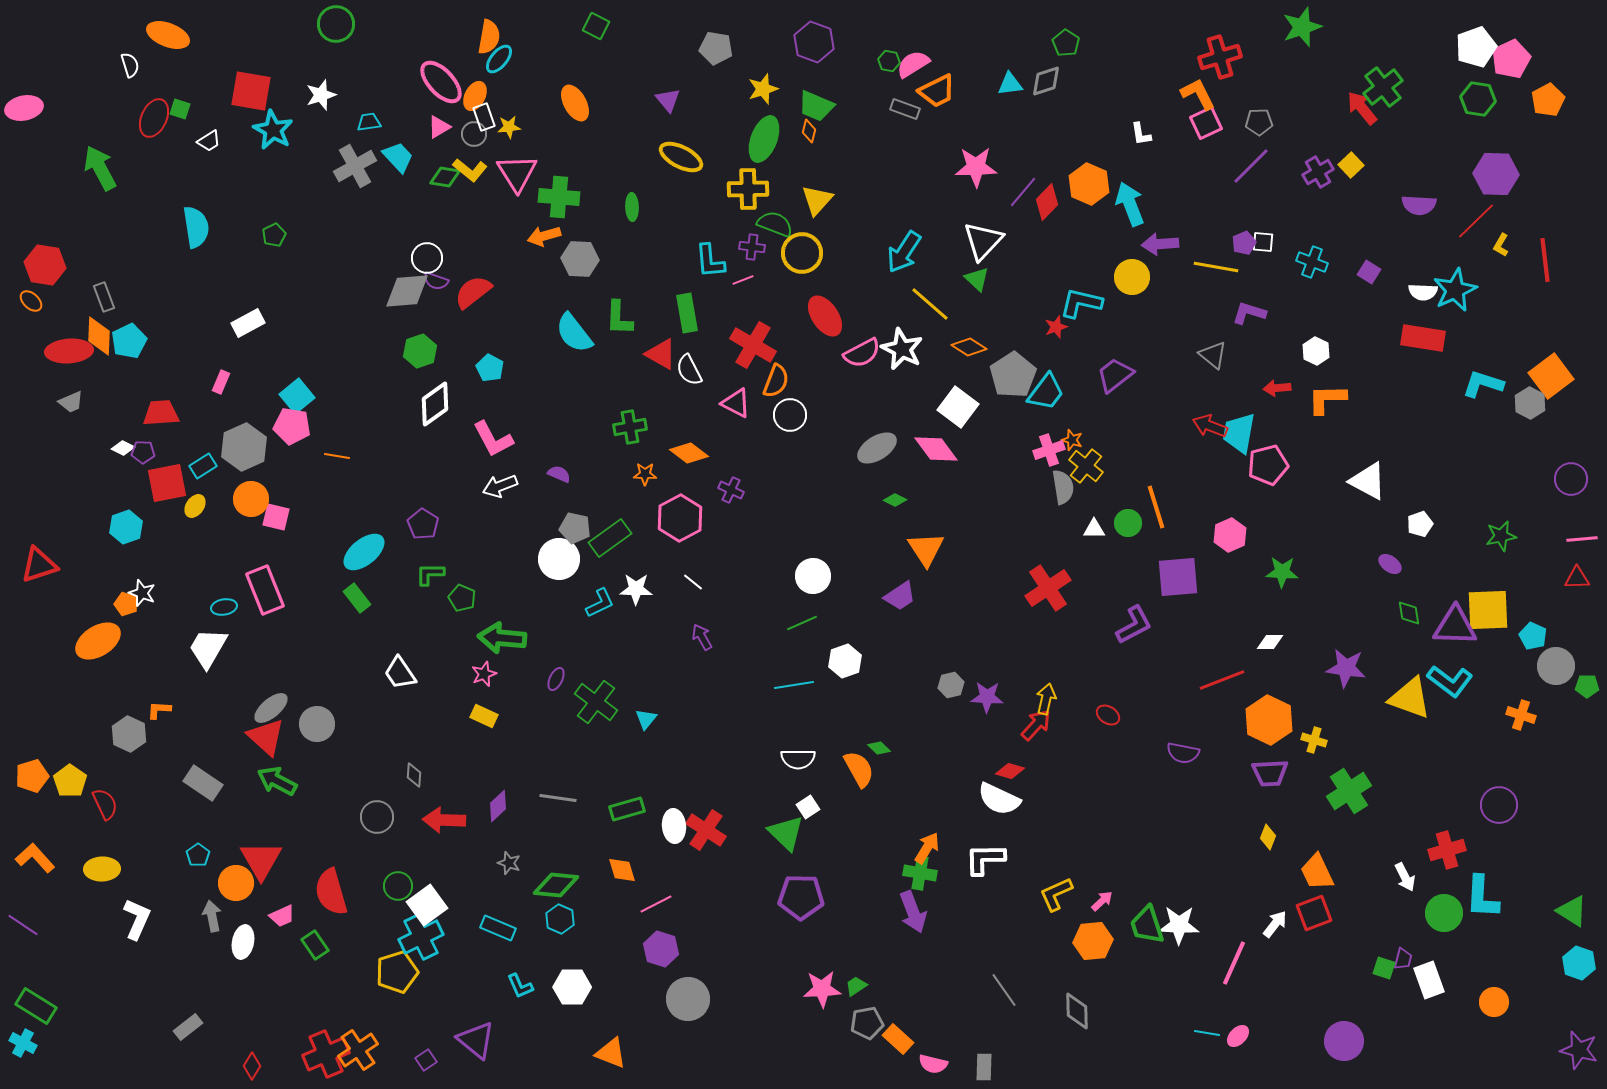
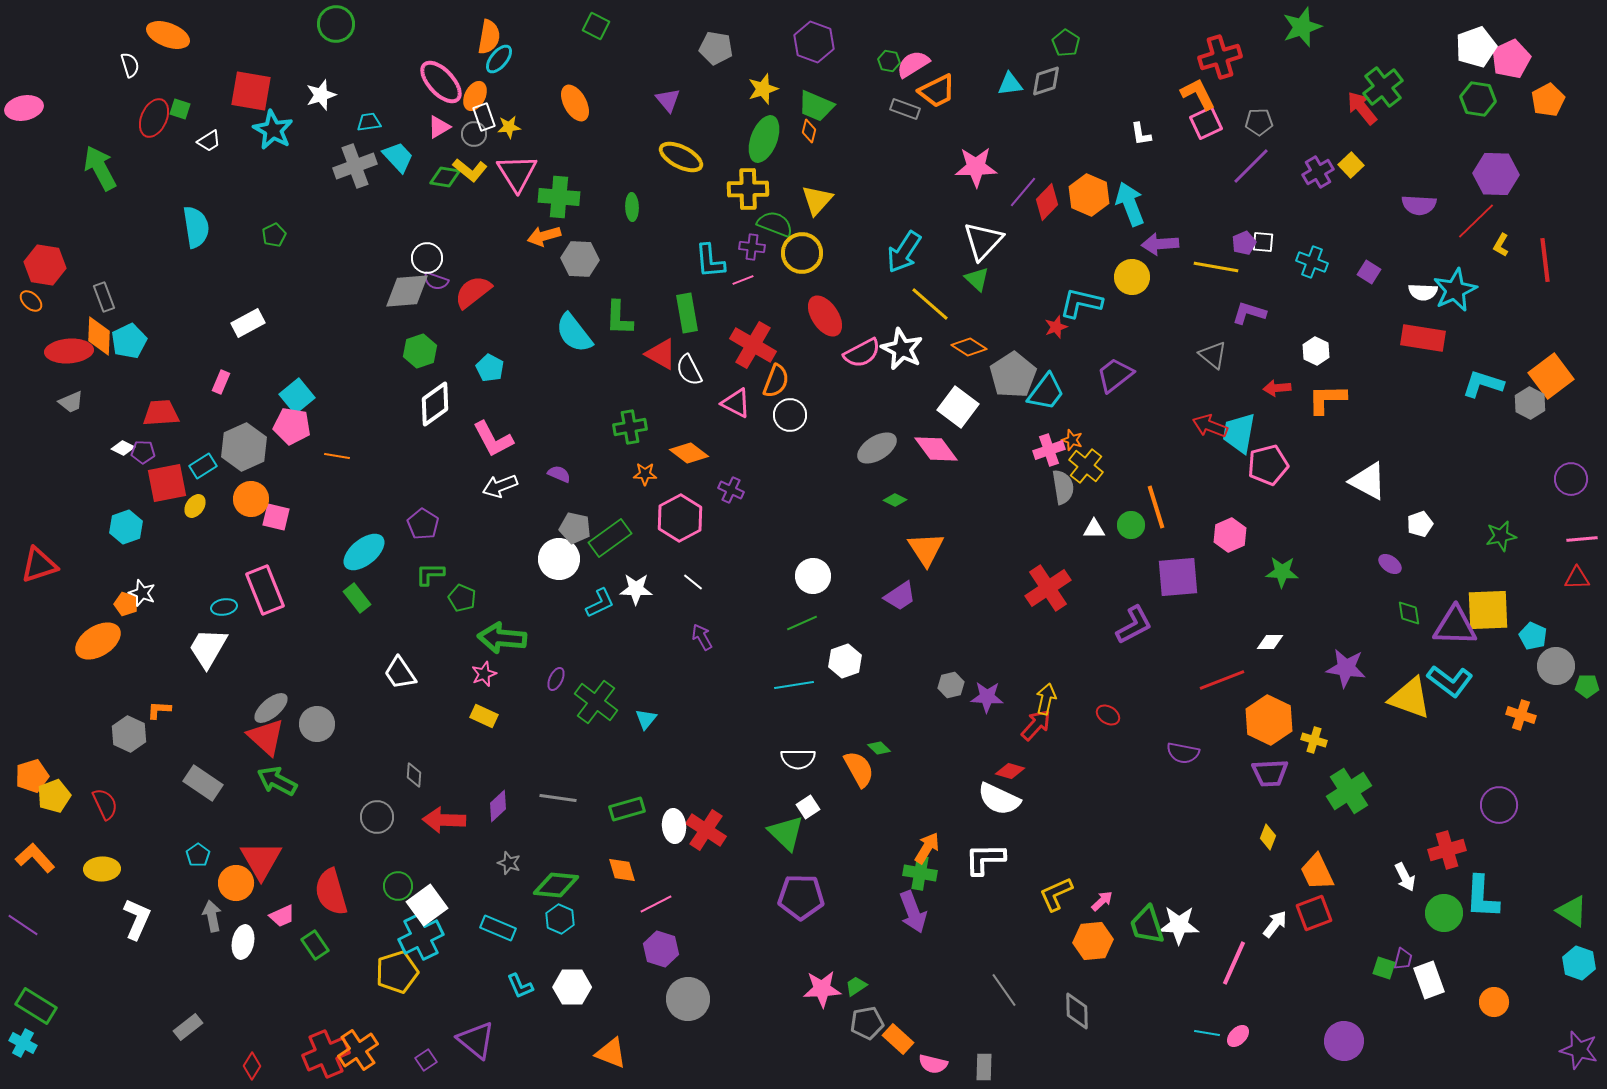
gray cross at (355, 166): rotated 9 degrees clockwise
orange hexagon at (1089, 184): moved 11 px down
green circle at (1128, 523): moved 3 px right, 2 px down
yellow pentagon at (70, 781): moved 16 px left, 15 px down; rotated 16 degrees clockwise
